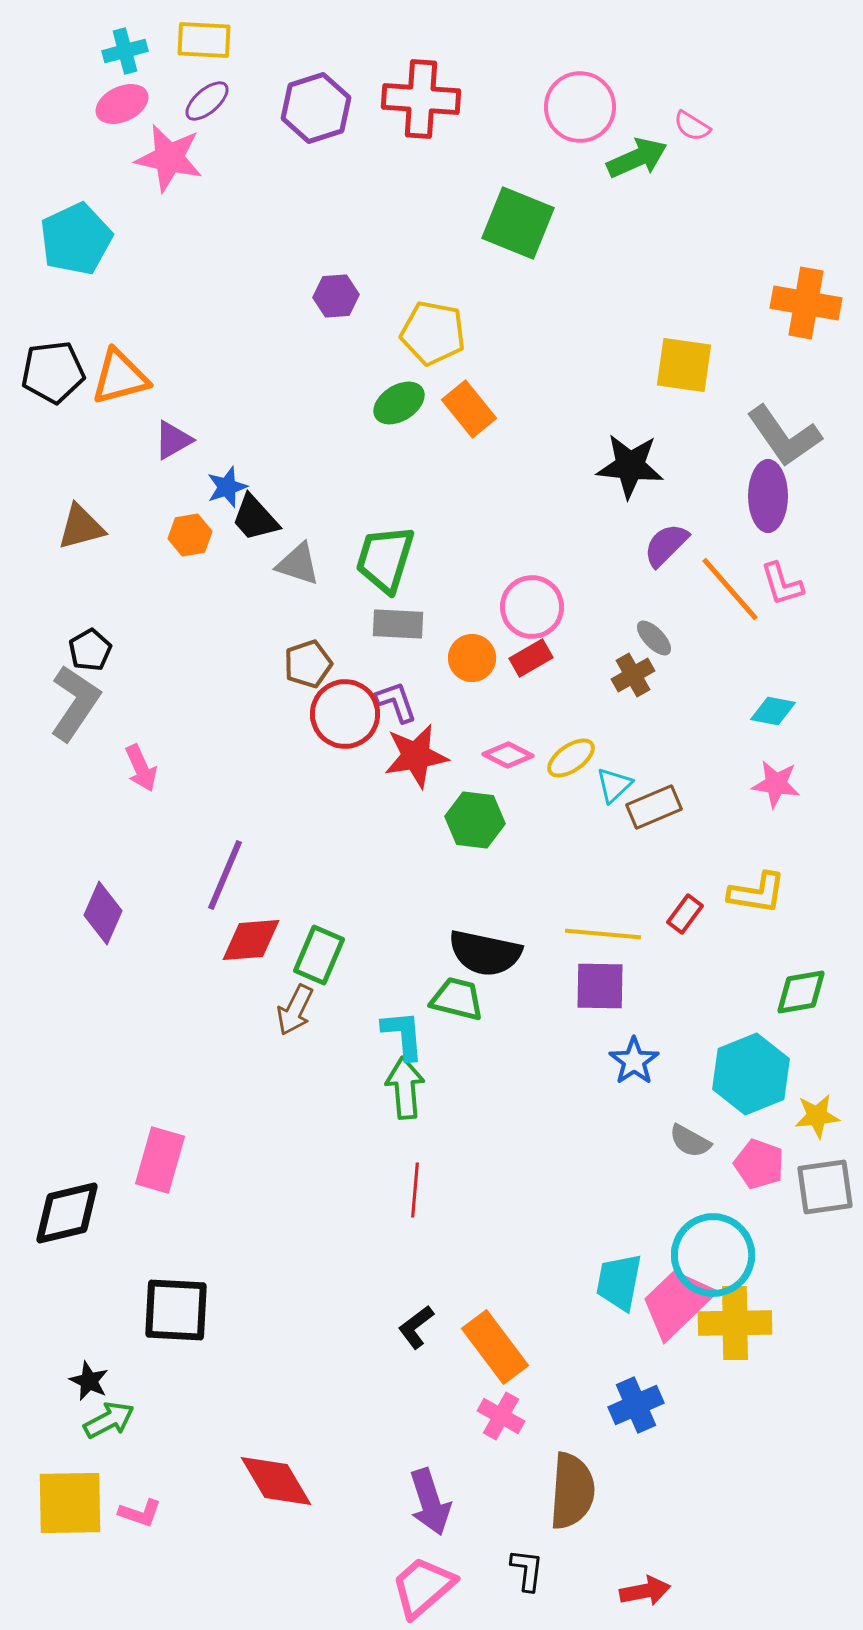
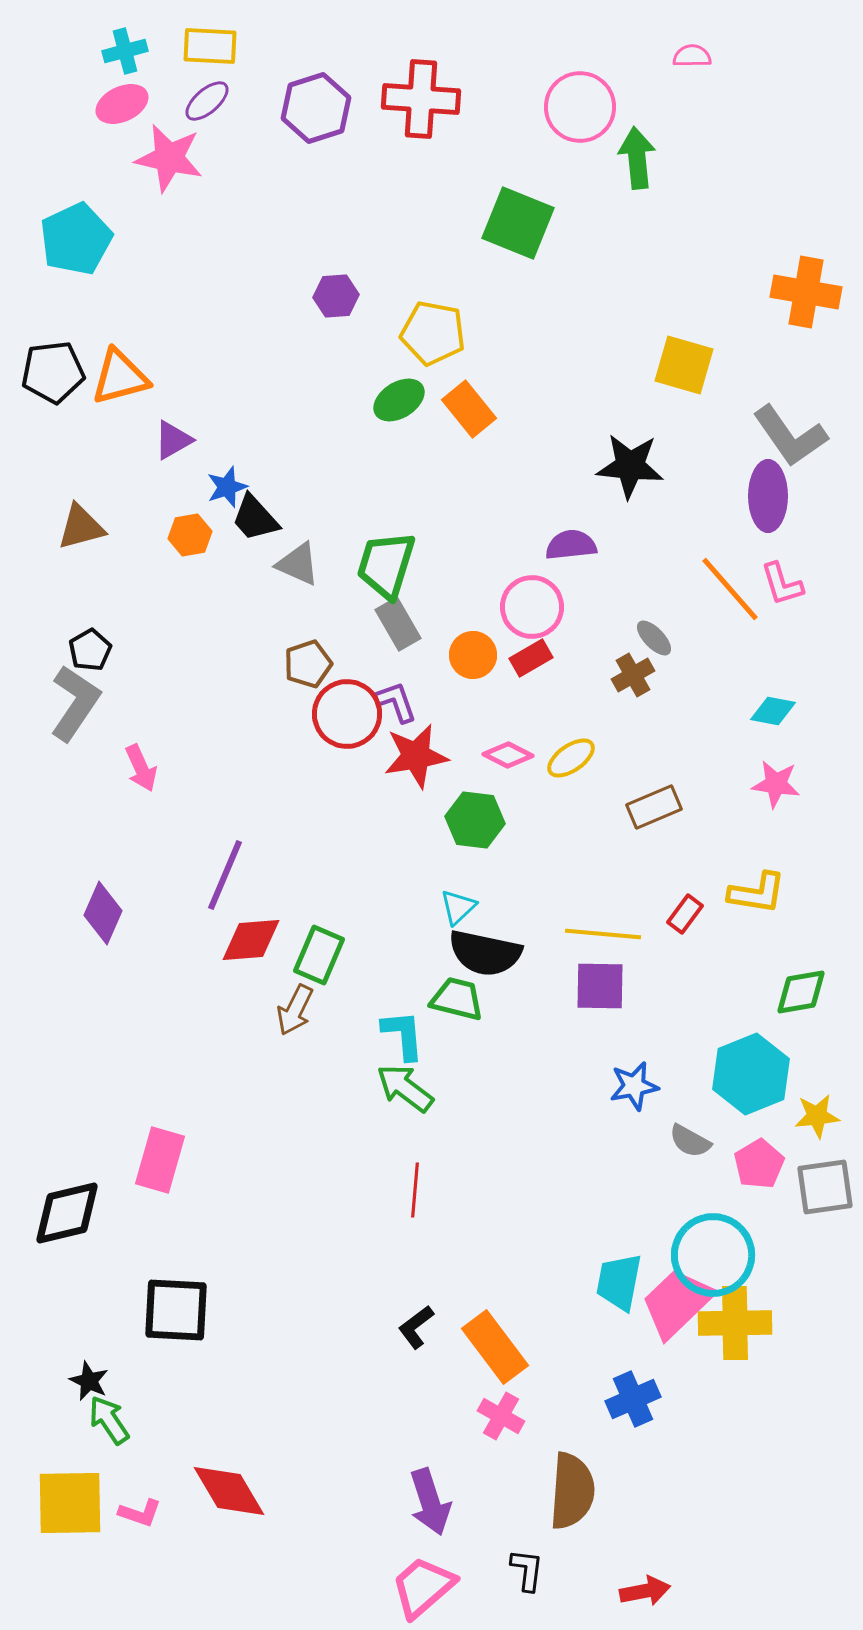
yellow rectangle at (204, 40): moved 6 px right, 6 px down
pink semicircle at (692, 126): moved 70 px up; rotated 147 degrees clockwise
green arrow at (637, 158): rotated 72 degrees counterclockwise
orange cross at (806, 303): moved 11 px up
yellow square at (684, 365): rotated 8 degrees clockwise
green ellipse at (399, 403): moved 3 px up
gray L-shape at (784, 436): moved 6 px right
purple semicircle at (666, 545): moved 95 px left; rotated 39 degrees clockwise
green trapezoid at (385, 559): moved 1 px right, 6 px down
gray triangle at (298, 564): rotated 6 degrees clockwise
gray rectangle at (398, 624): rotated 57 degrees clockwise
orange circle at (472, 658): moved 1 px right, 3 px up
red circle at (345, 714): moved 2 px right
cyan triangle at (614, 785): moved 156 px left, 122 px down
blue star at (634, 1061): moved 25 px down; rotated 24 degrees clockwise
green arrow at (405, 1088): rotated 48 degrees counterclockwise
pink pentagon at (759, 1164): rotated 21 degrees clockwise
blue cross at (636, 1405): moved 3 px left, 6 px up
green arrow at (109, 1420): rotated 96 degrees counterclockwise
red diamond at (276, 1481): moved 47 px left, 10 px down
